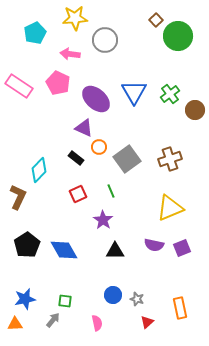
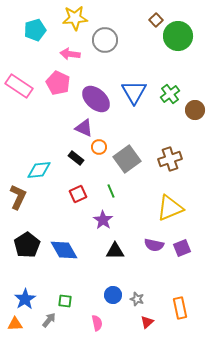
cyan pentagon: moved 3 px up; rotated 10 degrees clockwise
cyan diamond: rotated 40 degrees clockwise
blue star: rotated 20 degrees counterclockwise
gray arrow: moved 4 px left
